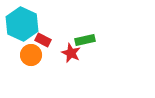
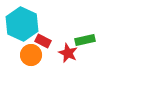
red rectangle: moved 1 px down
red star: moved 3 px left
